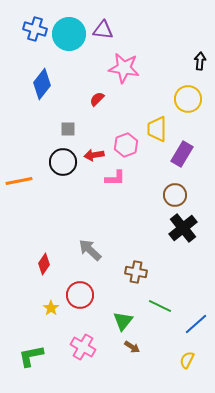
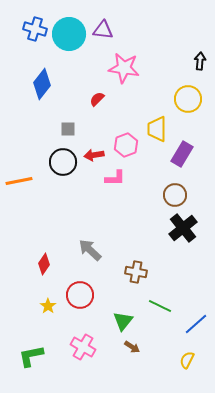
yellow star: moved 3 px left, 2 px up
